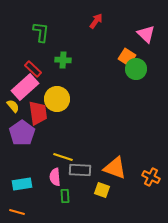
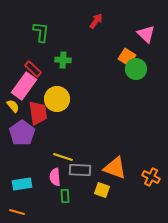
pink rectangle: moved 1 px left, 1 px up; rotated 12 degrees counterclockwise
